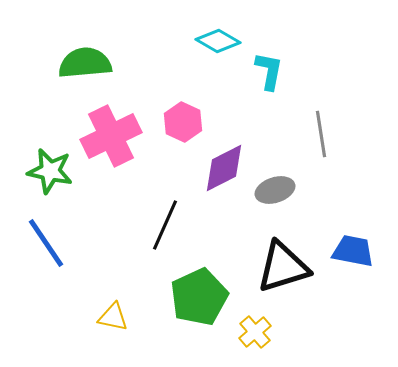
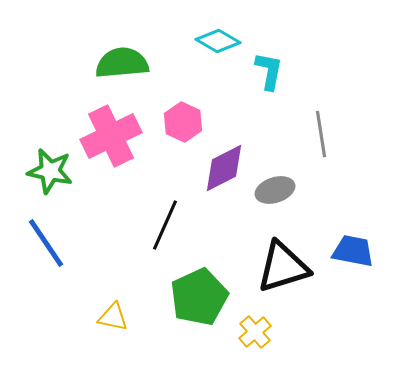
green semicircle: moved 37 px right
